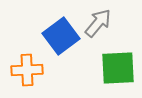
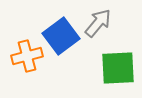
orange cross: moved 14 px up; rotated 12 degrees counterclockwise
